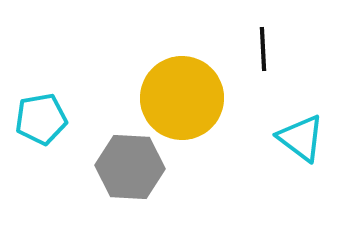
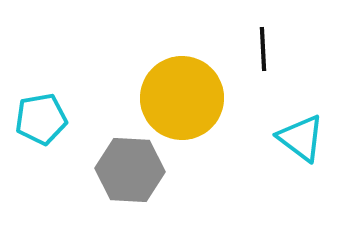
gray hexagon: moved 3 px down
